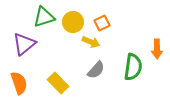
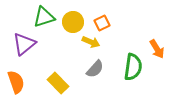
orange arrow: rotated 30 degrees counterclockwise
gray semicircle: moved 1 px left, 1 px up
orange semicircle: moved 3 px left, 1 px up
